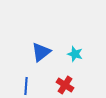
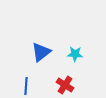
cyan star: rotated 14 degrees counterclockwise
